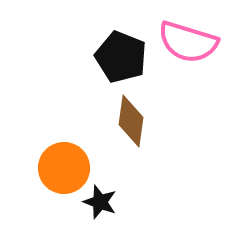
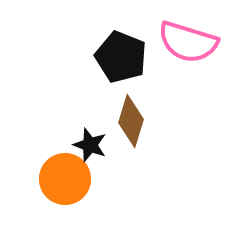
brown diamond: rotated 9 degrees clockwise
orange circle: moved 1 px right, 11 px down
black star: moved 10 px left, 57 px up
